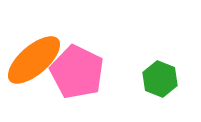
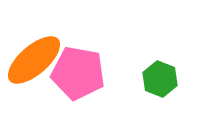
pink pentagon: moved 1 px right, 1 px down; rotated 16 degrees counterclockwise
